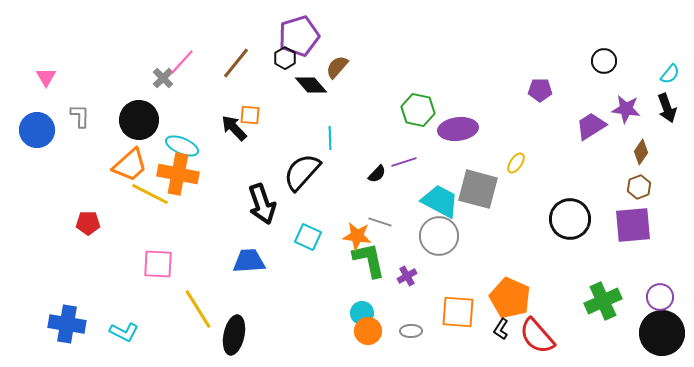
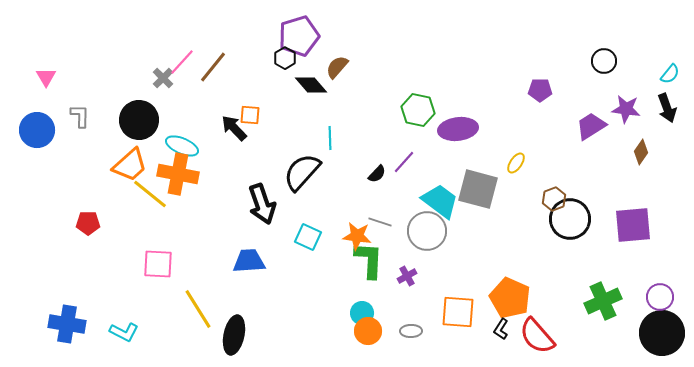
brown line at (236, 63): moved 23 px left, 4 px down
purple line at (404, 162): rotated 30 degrees counterclockwise
brown hexagon at (639, 187): moved 85 px left, 12 px down
yellow line at (150, 194): rotated 12 degrees clockwise
cyan trapezoid at (440, 201): rotated 9 degrees clockwise
gray circle at (439, 236): moved 12 px left, 5 px up
green L-shape at (369, 260): rotated 15 degrees clockwise
